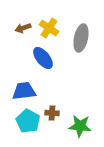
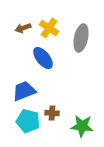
blue trapezoid: rotated 15 degrees counterclockwise
cyan pentagon: rotated 15 degrees counterclockwise
green star: moved 2 px right
